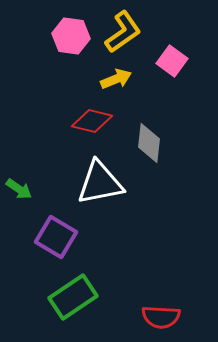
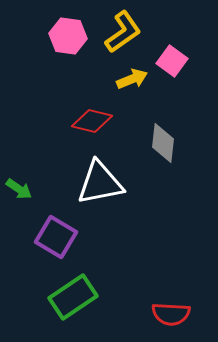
pink hexagon: moved 3 px left
yellow arrow: moved 16 px right
gray diamond: moved 14 px right
red semicircle: moved 10 px right, 3 px up
